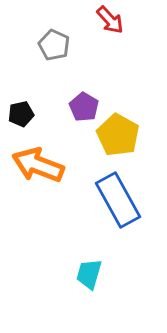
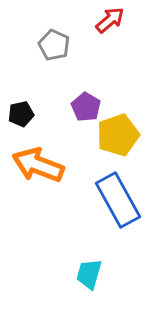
red arrow: rotated 88 degrees counterclockwise
purple pentagon: moved 2 px right
yellow pentagon: rotated 24 degrees clockwise
